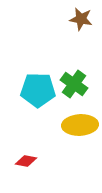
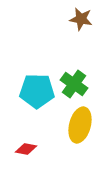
cyan pentagon: moved 1 px left, 1 px down
yellow ellipse: rotated 72 degrees counterclockwise
red diamond: moved 12 px up
